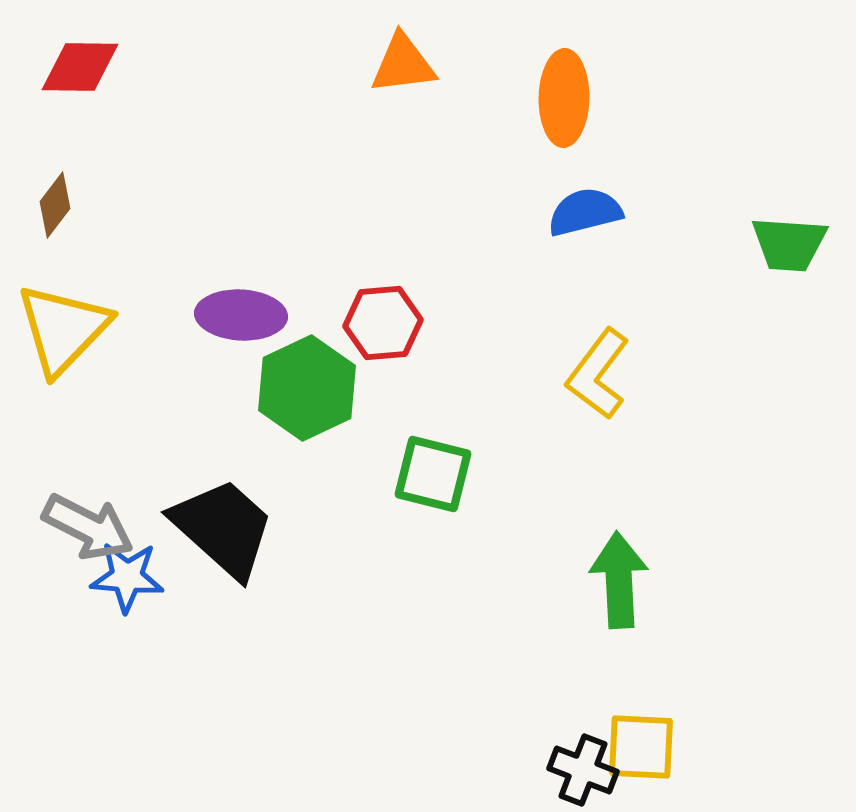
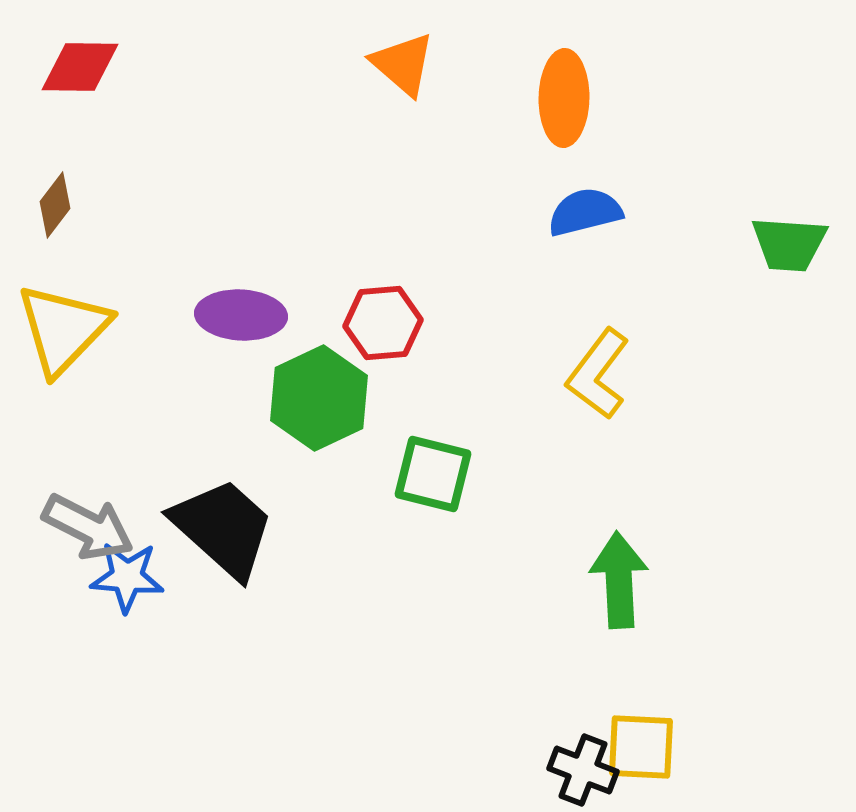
orange triangle: rotated 48 degrees clockwise
green hexagon: moved 12 px right, 10 px down
